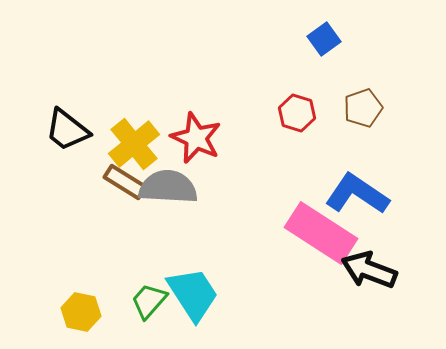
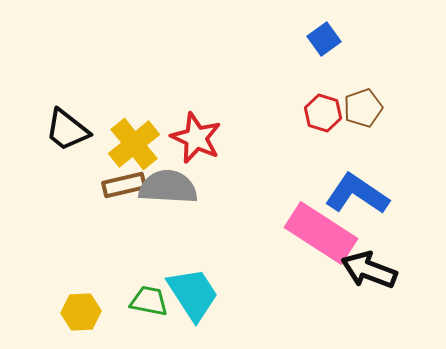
red hexagon: moved 26 px right
brown rectangle: moved 1 px left, 3 px down; rotated 45 degrees counterclockwise
green trapezoid: rotated 60 degrees clockwise
yellow hexagon: rotated 15 degrees counterclockwise
